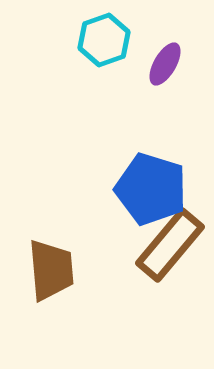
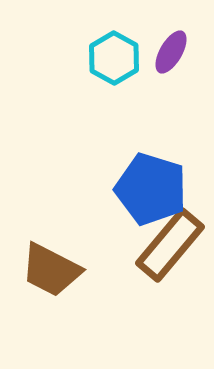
cyan hexagon: moved 10 px right, 18 px down; rotated 12 degrees counterclockwise
purple ellipse: moved 6 px right, 12 px up
brown trapezoid: rotated 122 degrees clockwise
